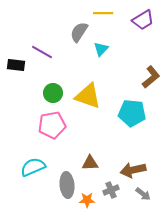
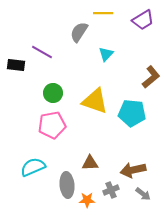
cyan triangle: moved 5 px right, 5 px down
yellow triangle: moved 7 px right, 5 px down
